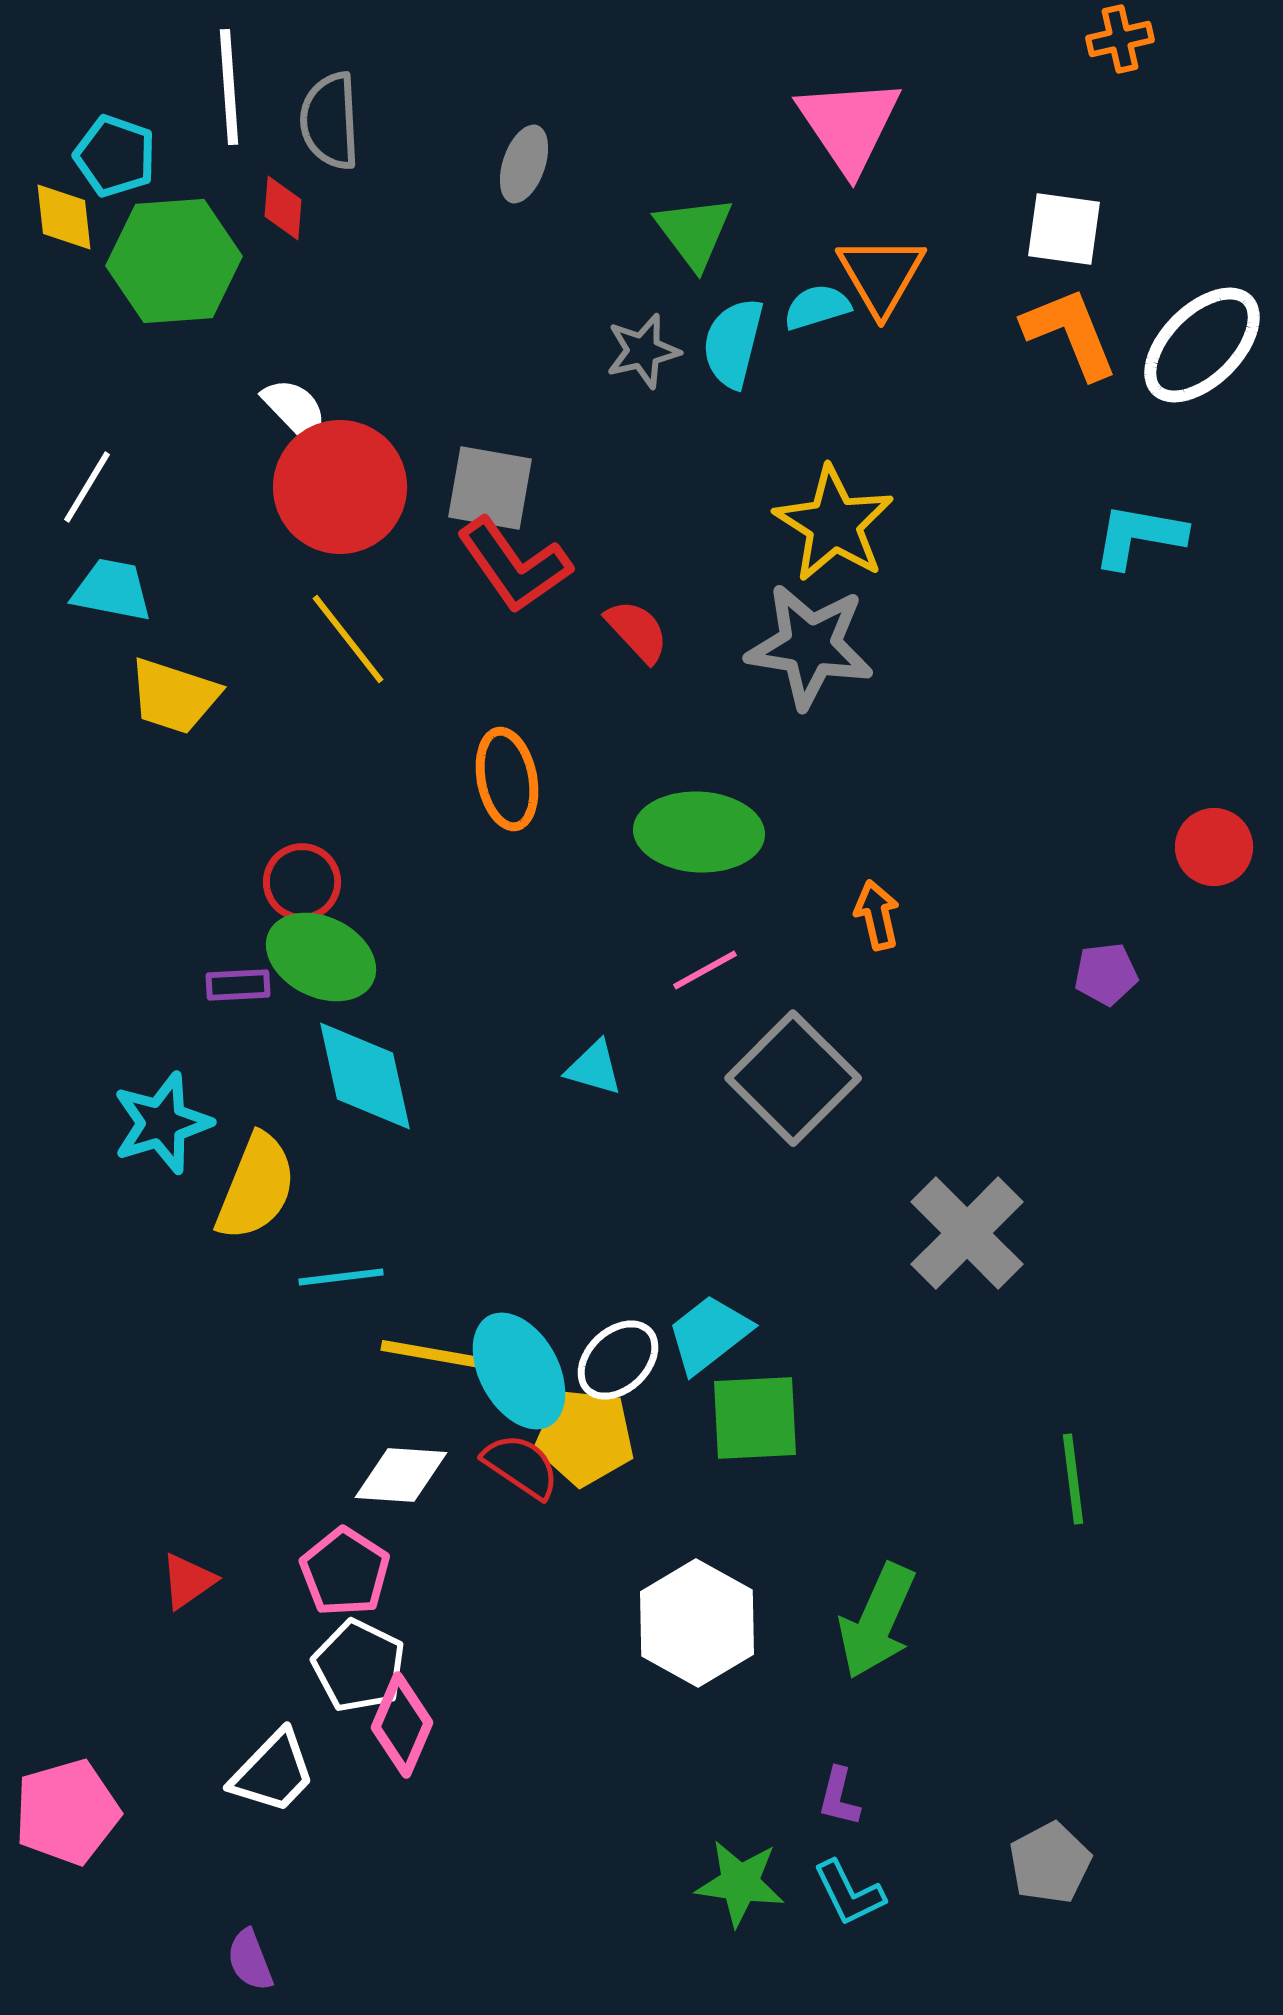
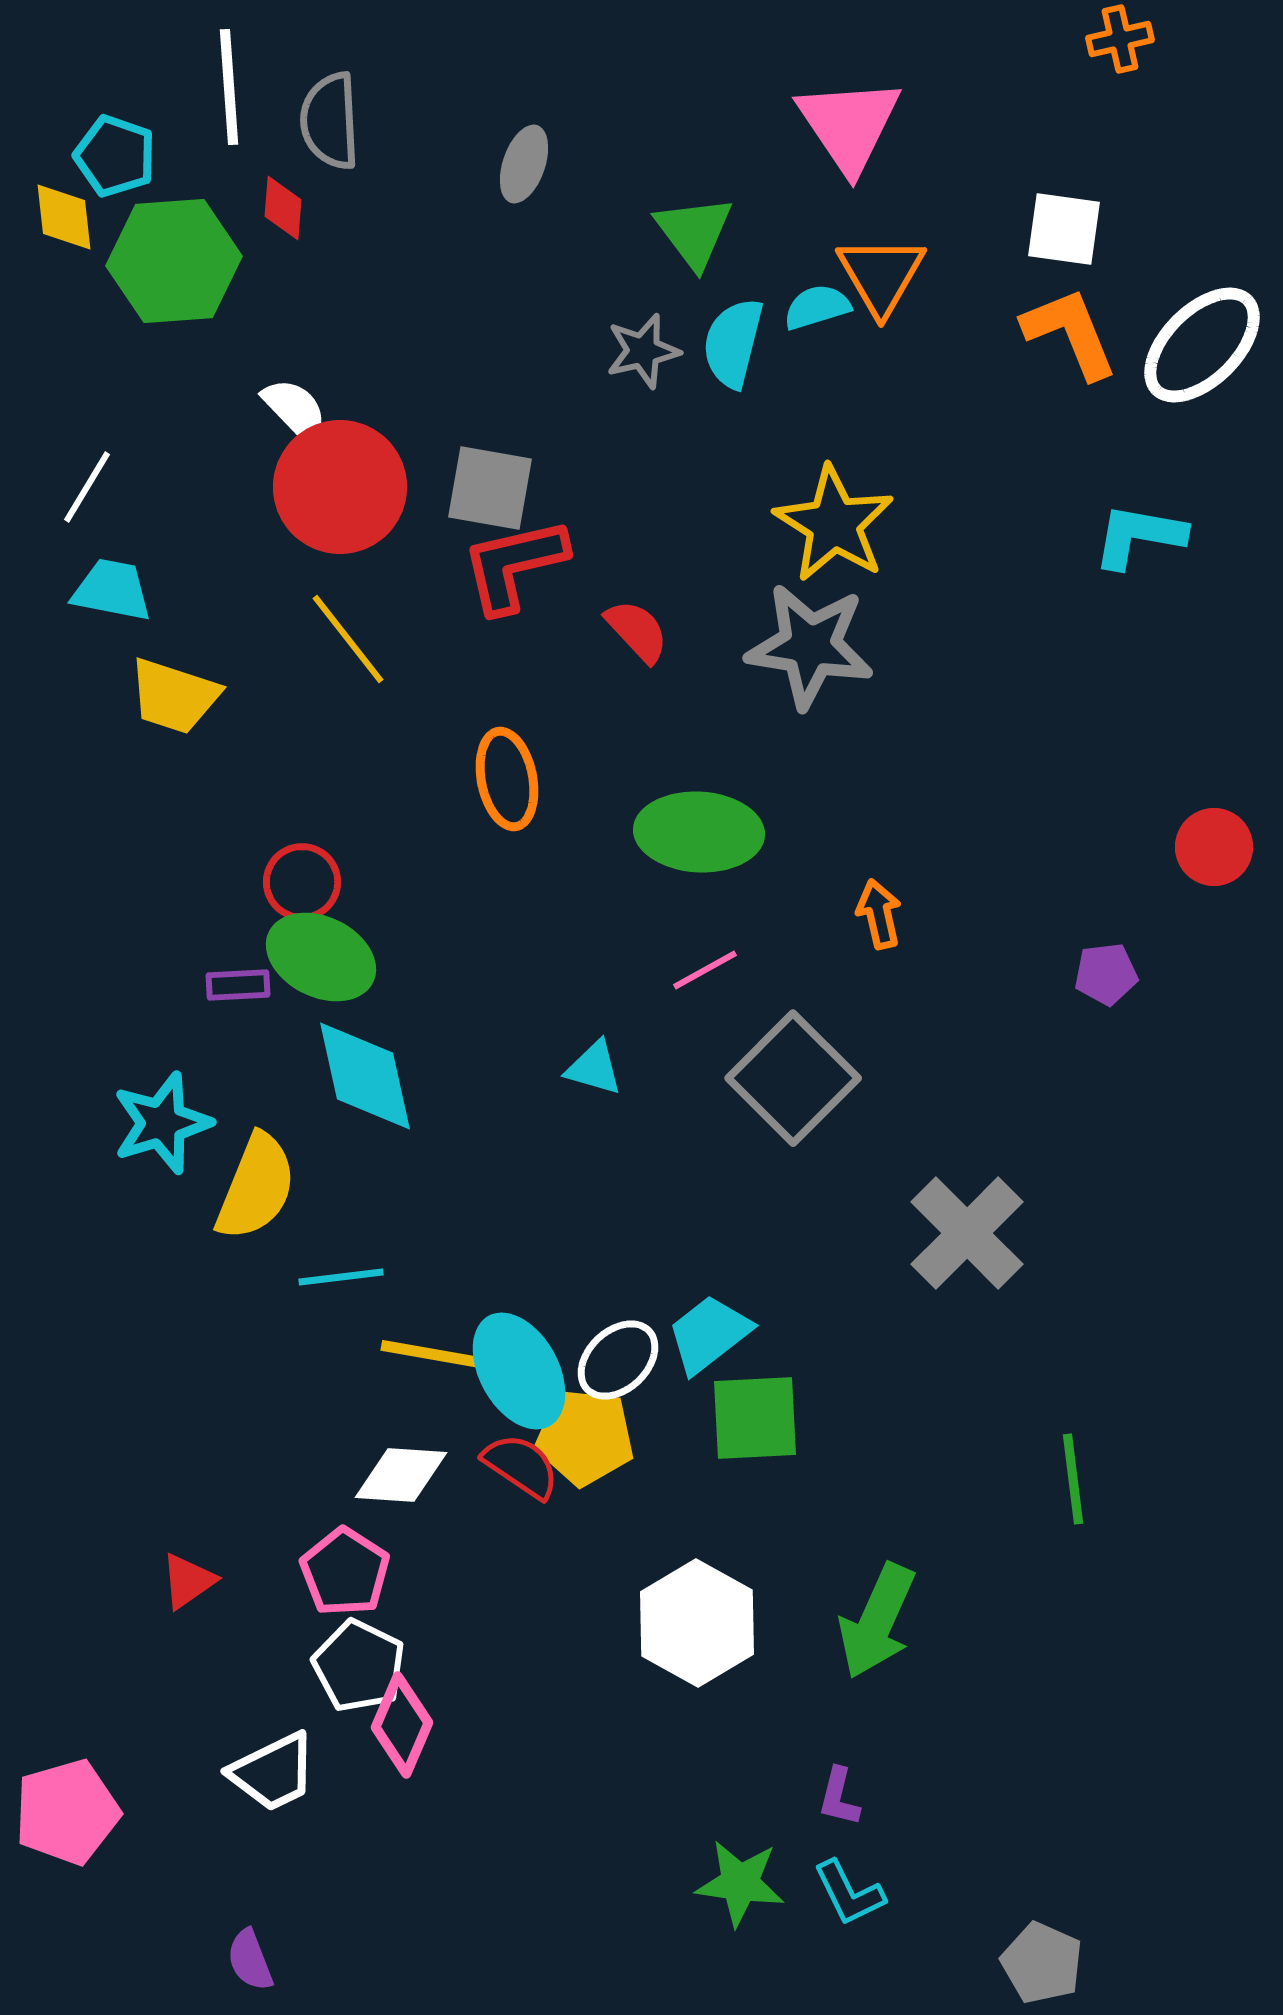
red L-shape at (514, 565): rotated 112 degrees clockwise
orange arrow at (877, 915): moved 2 px right, 1 px up
white trapezoid at (273, 1772): rotated 20 degrees clockwise
gray pentagon at (1050, 1863): moved 8 px left, 100 px down; rotated 20 degrees counterclockwise
